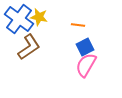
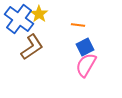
yellow star: moved 3 px up; rotated 24 degrees clockwise
brown L-shape: moved 3 px right
